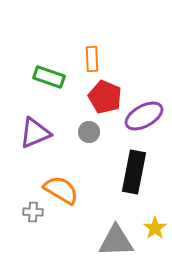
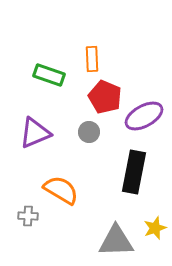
green rectangle: moved 2 px up
gray cross: moved 5 px left, 4 px down
yellow star: rotated 15 degrees clockwise
